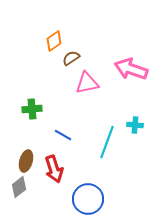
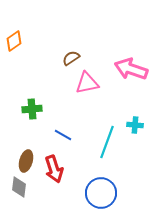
orange diamond: moved 40 px left
gray diamond: rotated 45 degrees counterclockwise
blue circle: moved 13 px right, 6 px up
